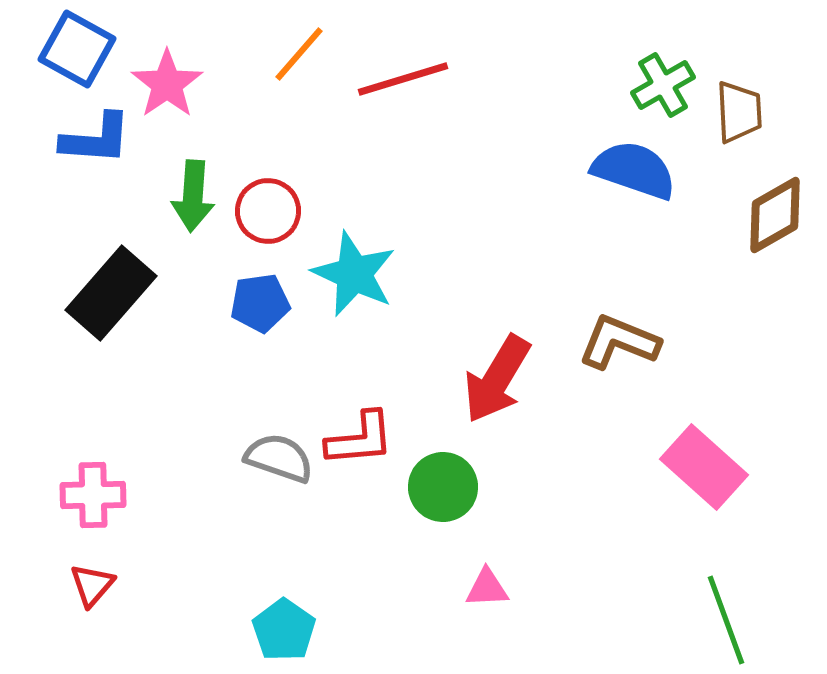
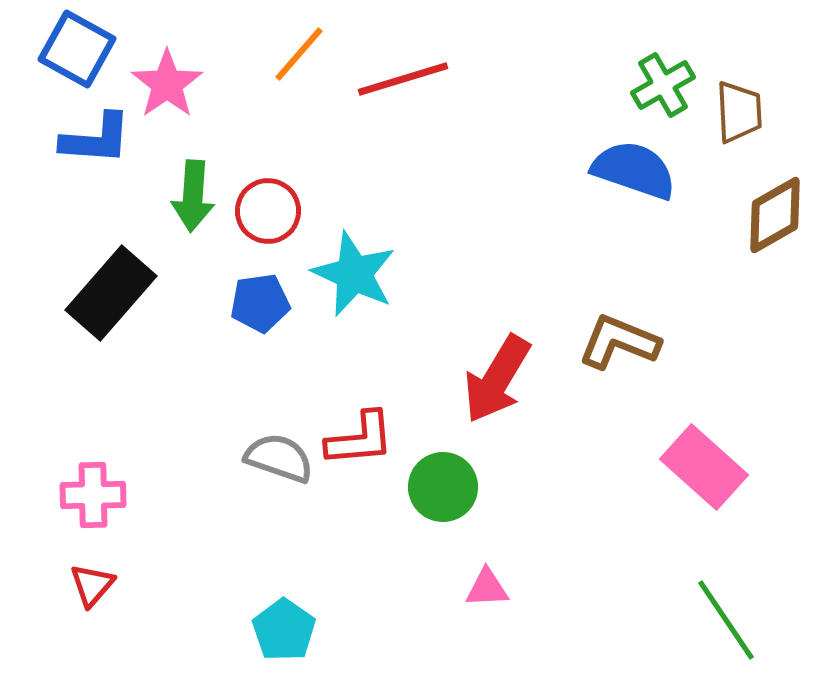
green line: rotated 14 degrees counterclockwise
